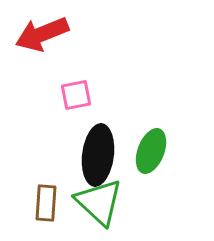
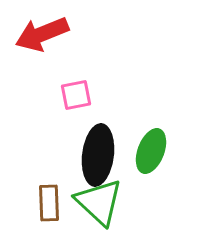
brown rectangle: moved 3 px right; rotated 6 degrees counterclockwise
